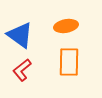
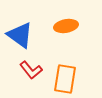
orange rectangle: moved 4 px left, 17 px down; rotated 8 degrees clockwise
red L-shape: moved 9 px right; rotated 90 degrees counterclockwise
